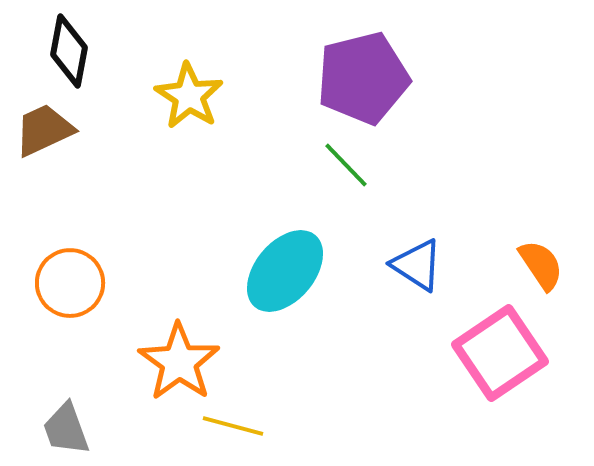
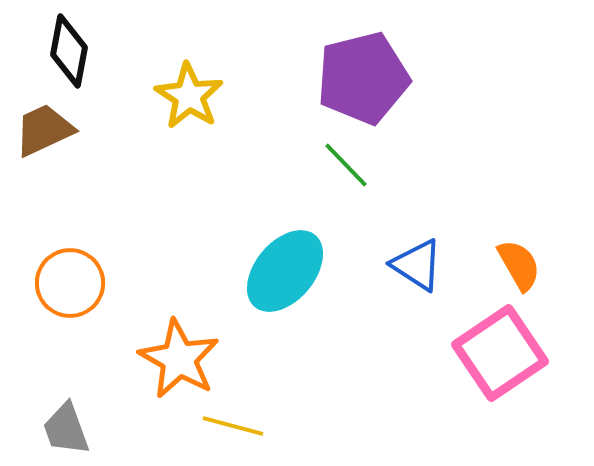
orange semicircle: moved 22 px left; rotated 4 degrees clockwise
orange star: moved 3 px up; rotated 6 degrees counterclockwise
